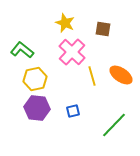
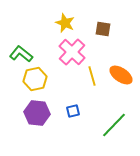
green L-shape: moved 1 px left, 4 px down
purple hexagon: moved 5 px down
